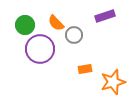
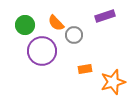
purple circle: moved 2 px right, 2 px down
